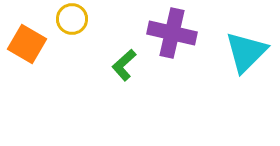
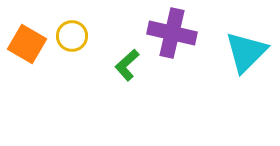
yellow circle: moved 17 px down
green L-shape: moved 3 px right
